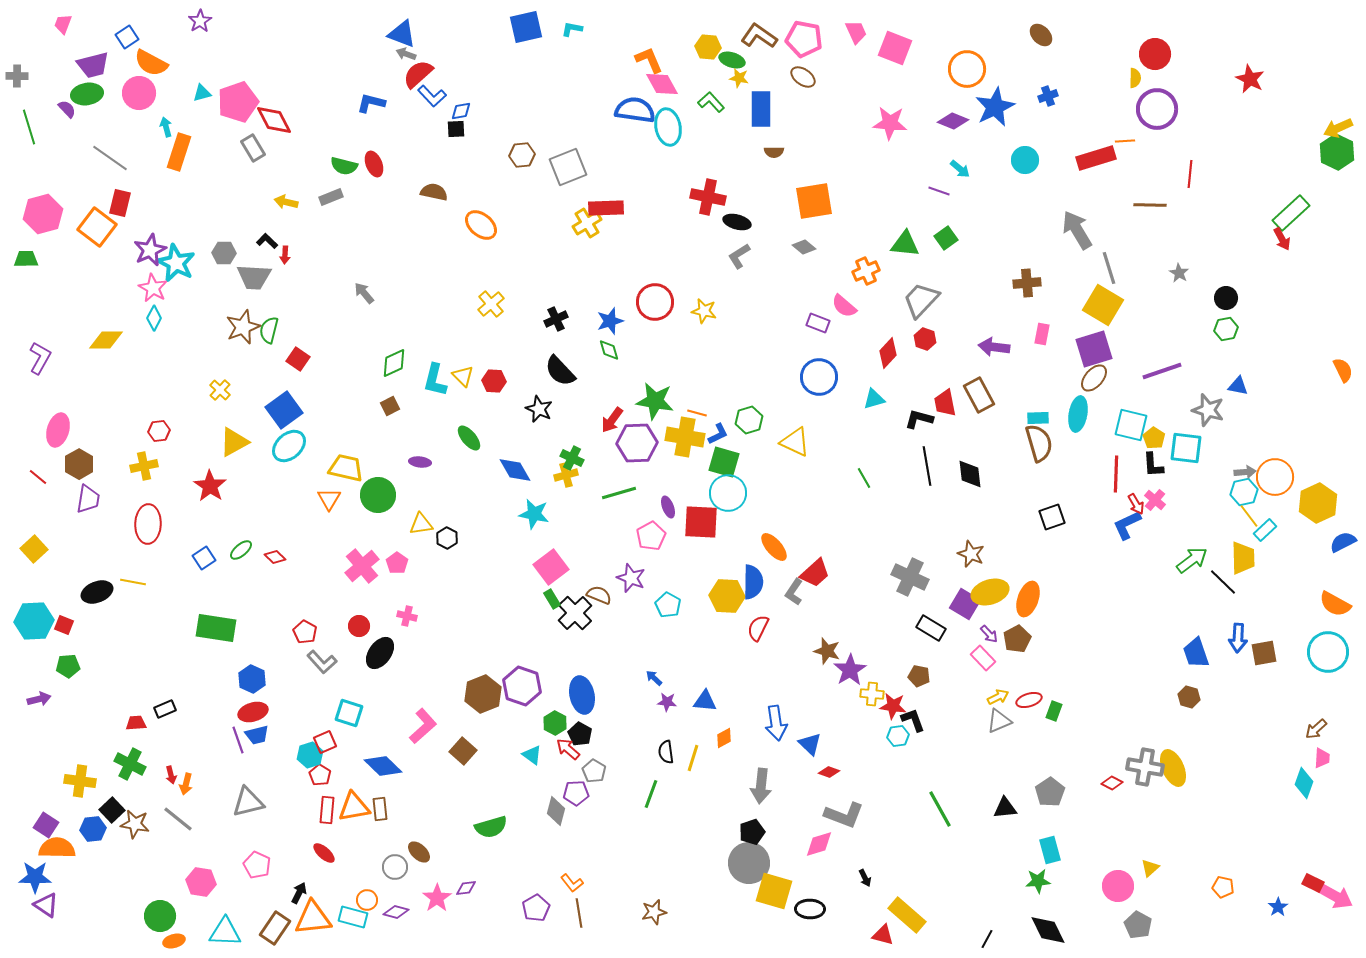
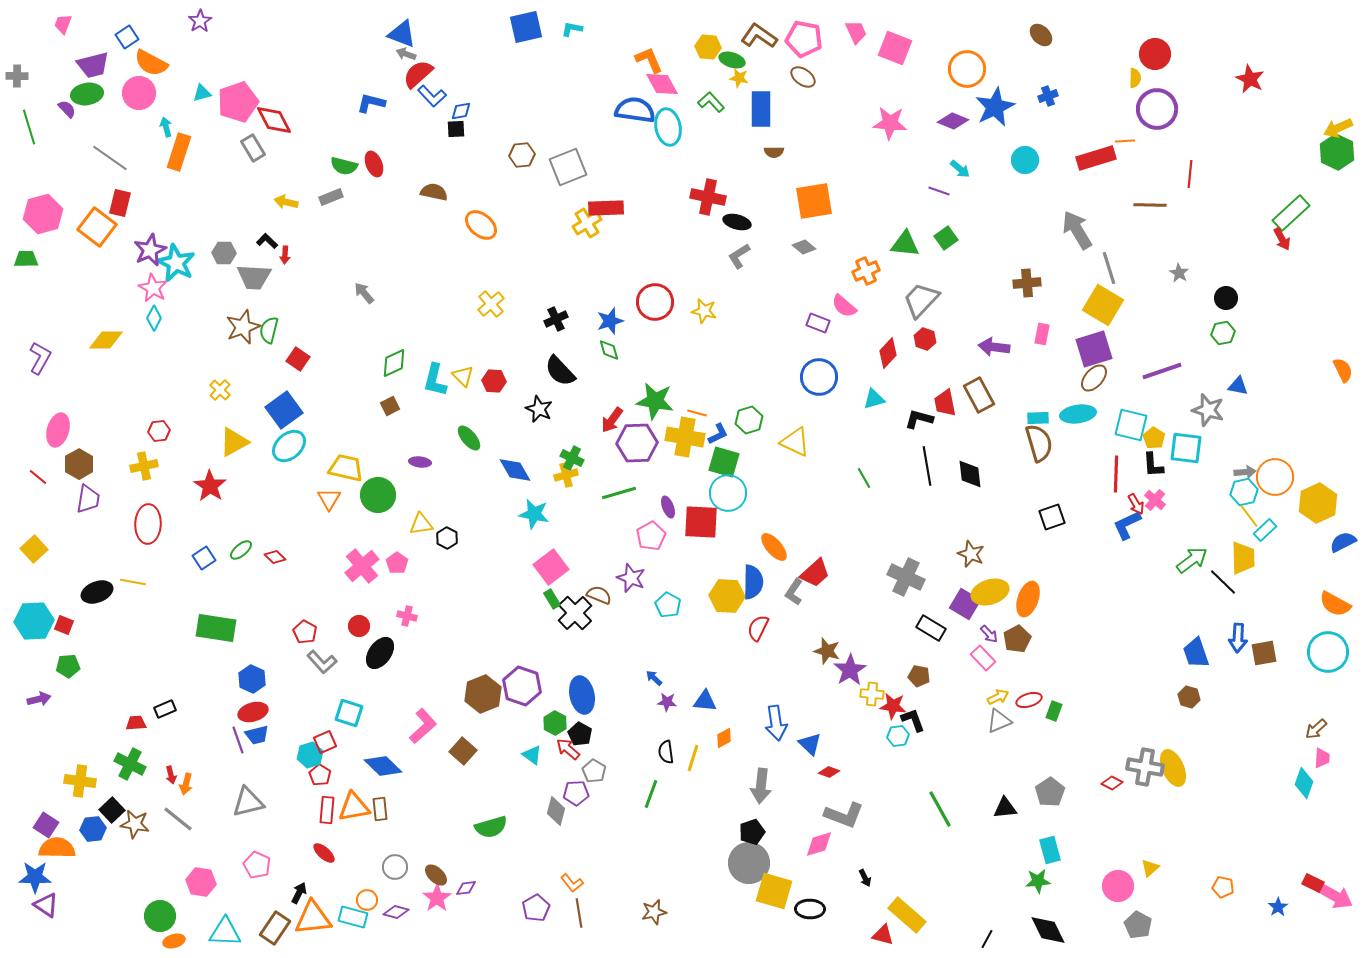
green hexagon at (1226, 329): moved 3 px left, 4 px down
cyan ellipse at (1078, 414): rotated 72 degrees clockwise
gray cross at (910, 577): moved 4 px left
brown ellipse at (419, 852): moved 17 px right, 23 px down
